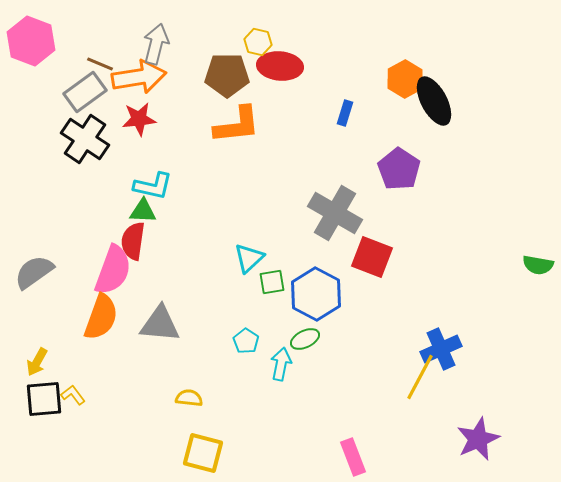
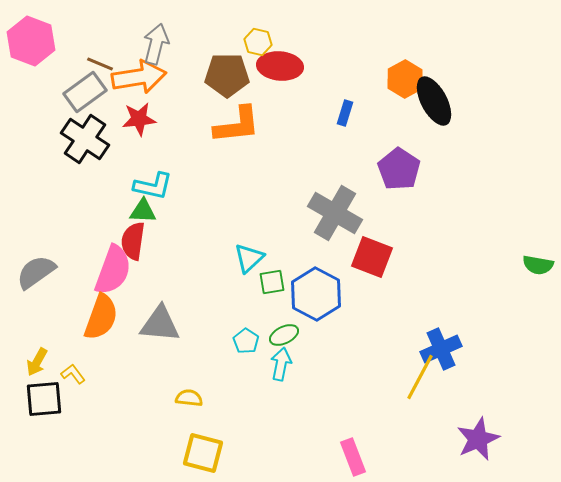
gray semicircle: moved 2 px right
green ellipse: moved 21 px left, 4 px up
yellow L-shape: moved 21 px up
